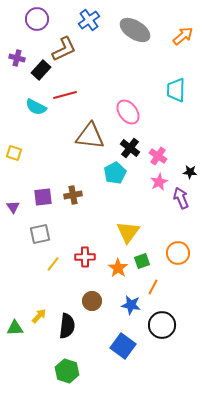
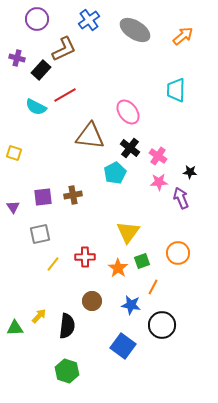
red line: rotated 15 degrees counterclockwise
pink star: rotated 24 degrees clockwise
